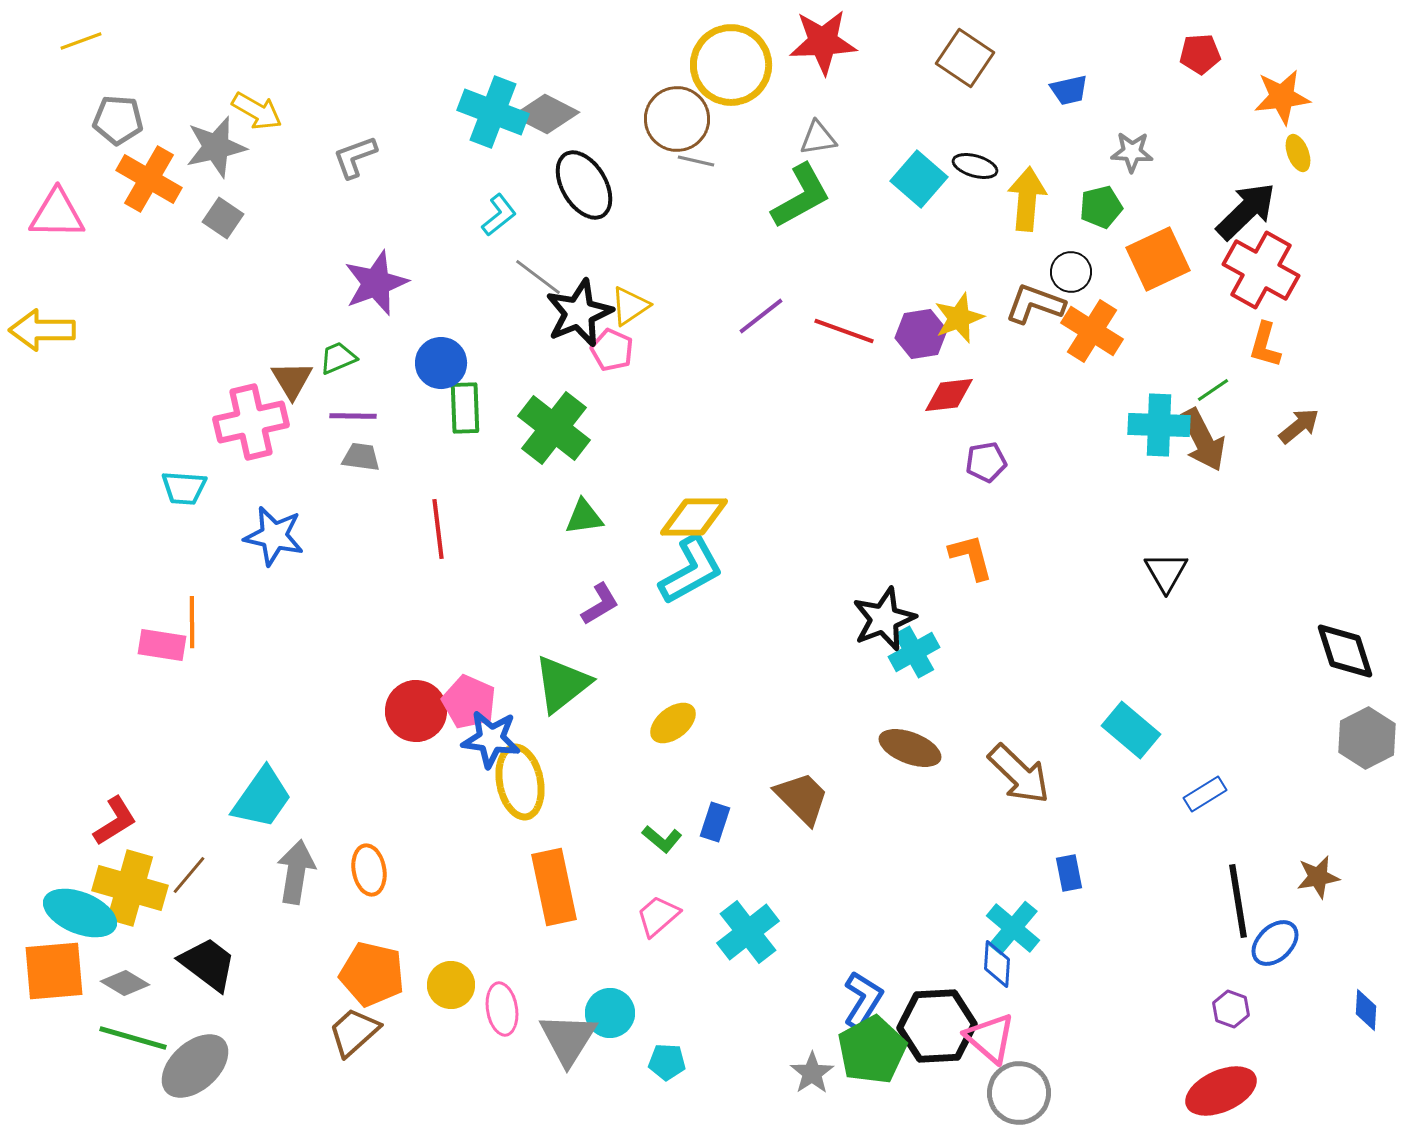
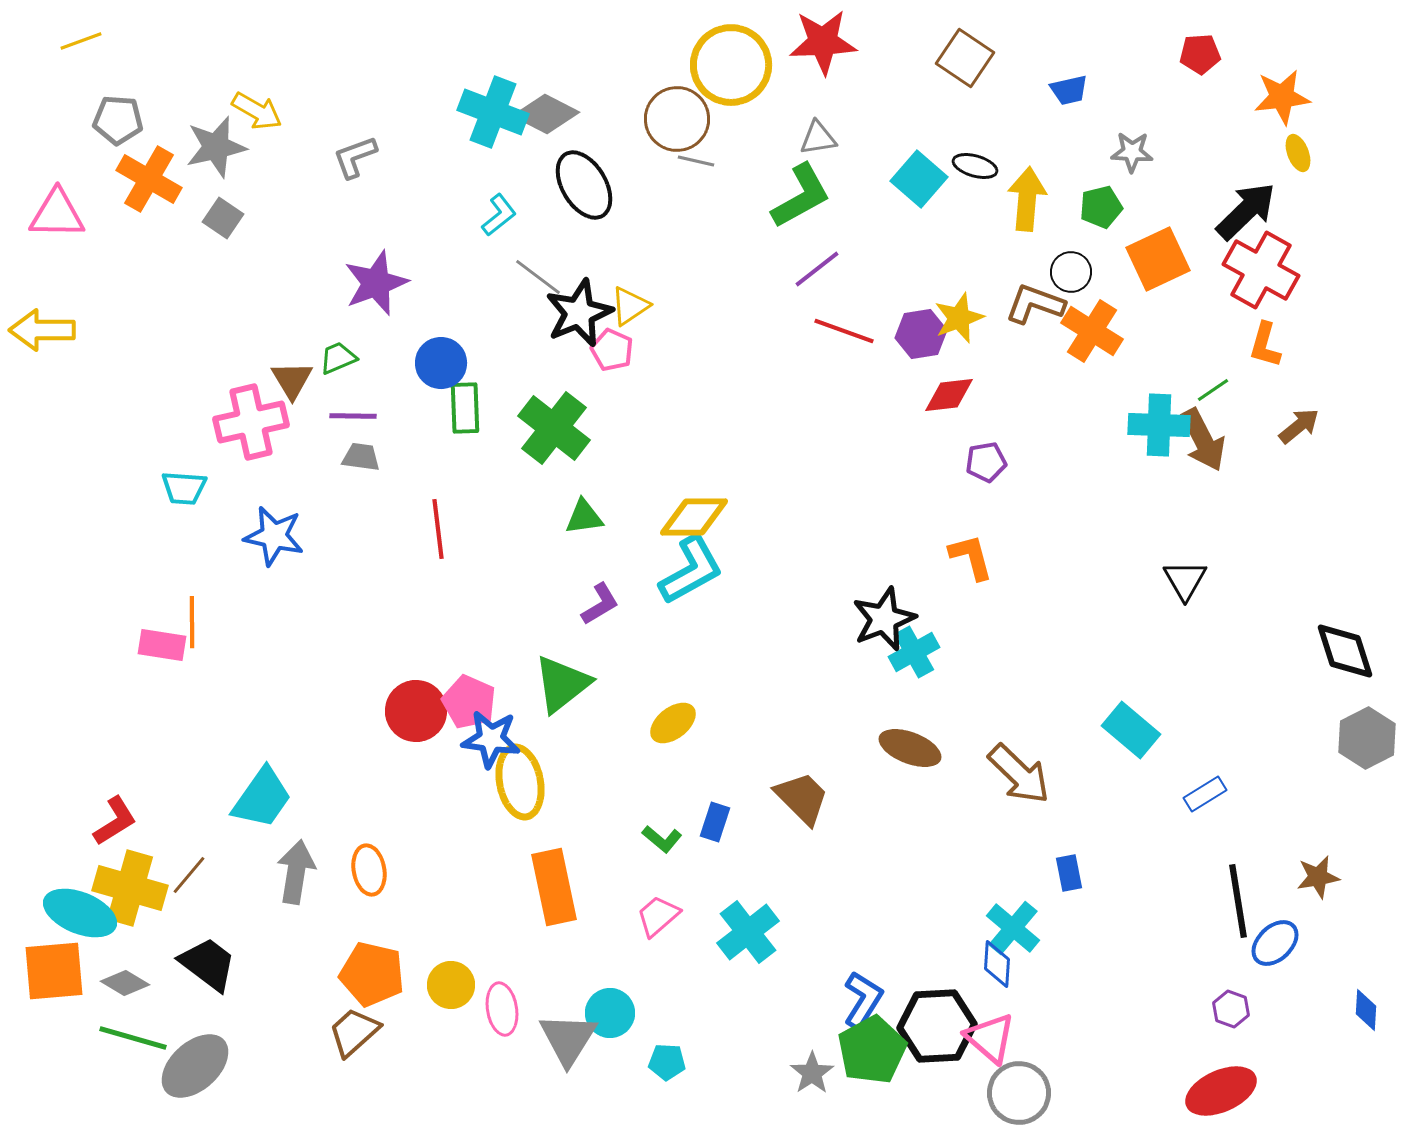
purple line at (761, 316): moved 56 px right, 47 px up
black triangle at (1166, 572): moved 19 px right, 8 px down
